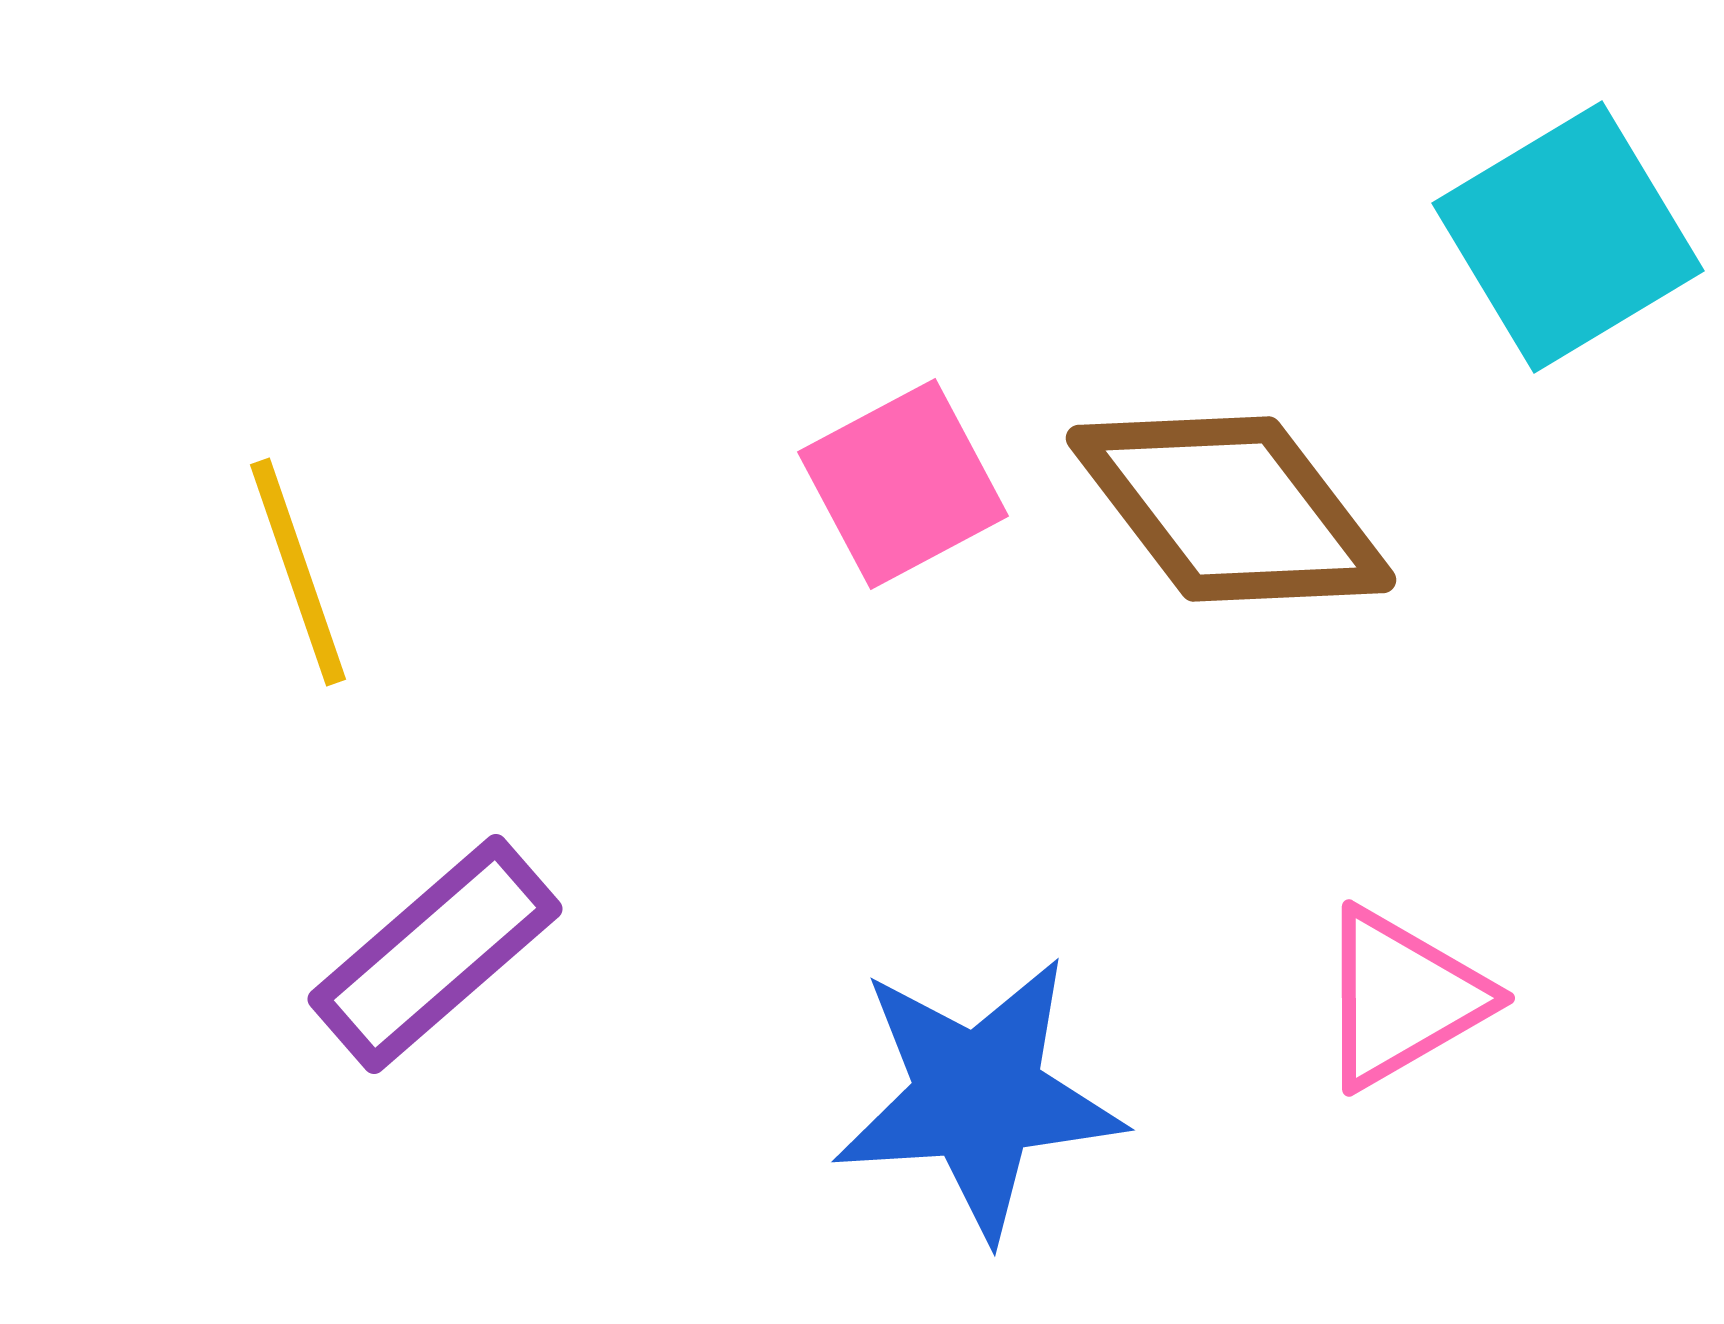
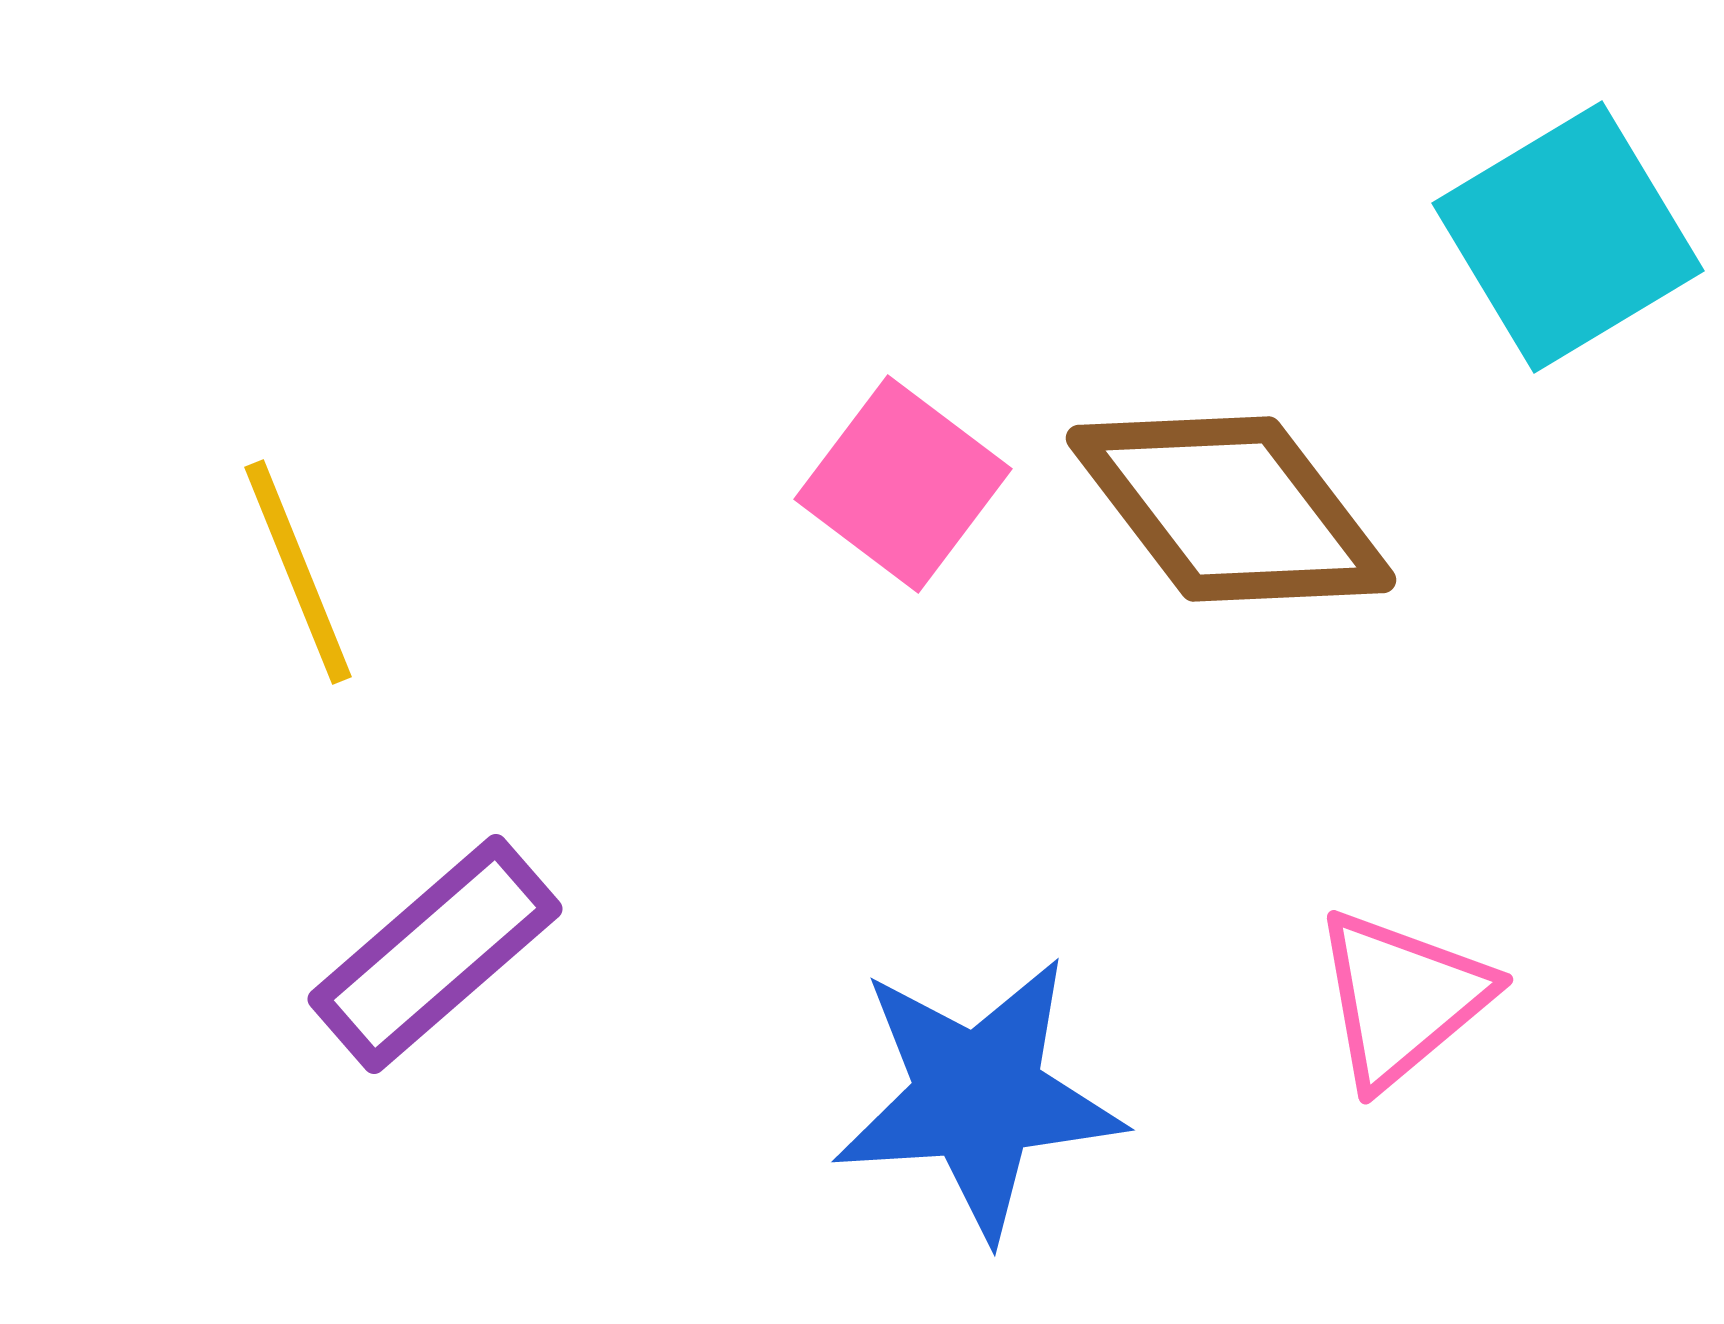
pink square: rotated 25 degrees counterclockwise
yellow line: rotated 3 degrees counterclockwise
pink triangle: rotated 10 degrees counterclockwise
